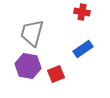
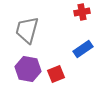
red cross: rotated 21 degrees counterclockwise
gray trapezoid: moved 5 px left, 3 px up
purple hexagon: moved 3 px down
